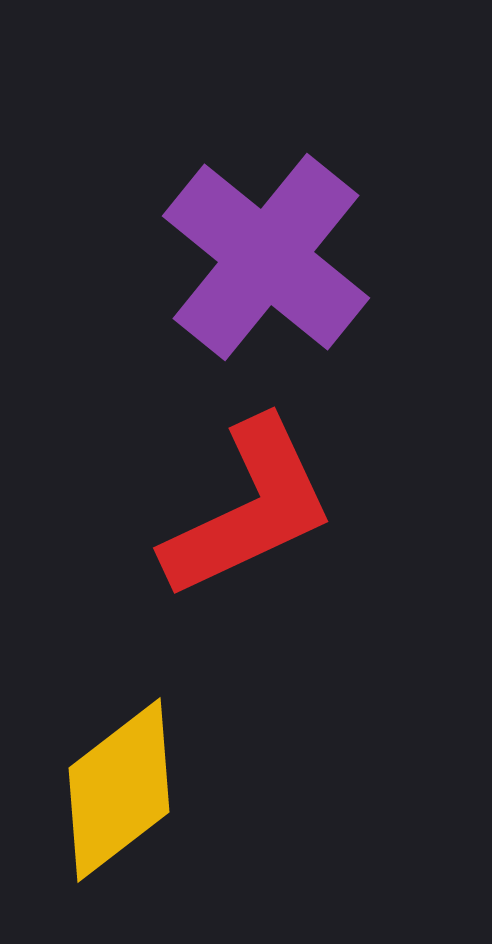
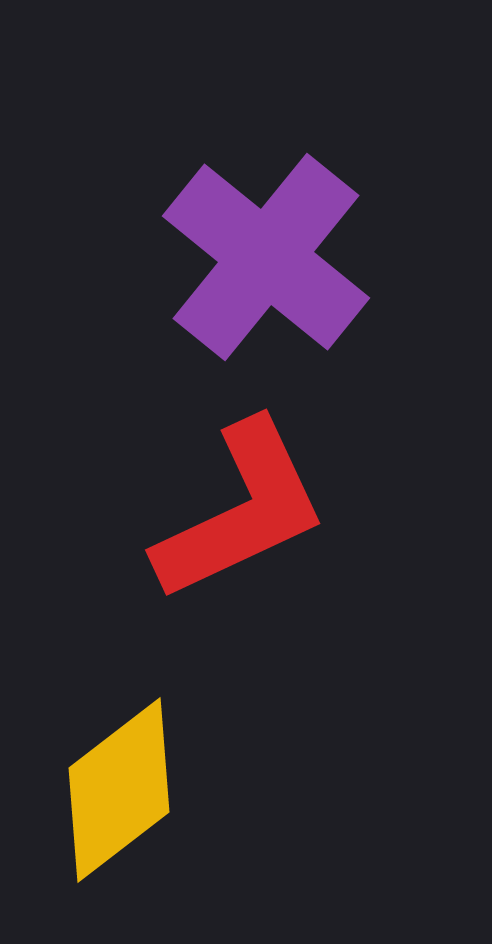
red L-shape: moved 8 px left, 2 px down
